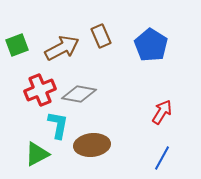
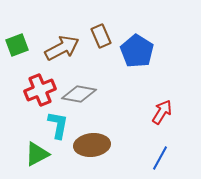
blue pentagon: moved 14 px left, 6 px down
blue line: moved 2 px left
